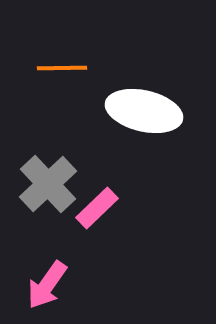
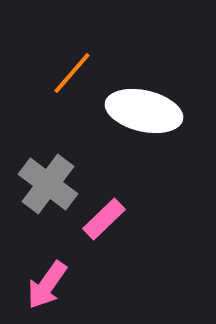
orange line: moved 10 px right, 5 px down; rotated 48 degrees counterclockwise
gray cross: rotated 10 degrees counterclockwise
pink rectangle: moved 7 px right, 11 px down
